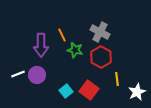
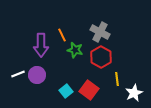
white star: moved 3 px left, 1 px down
